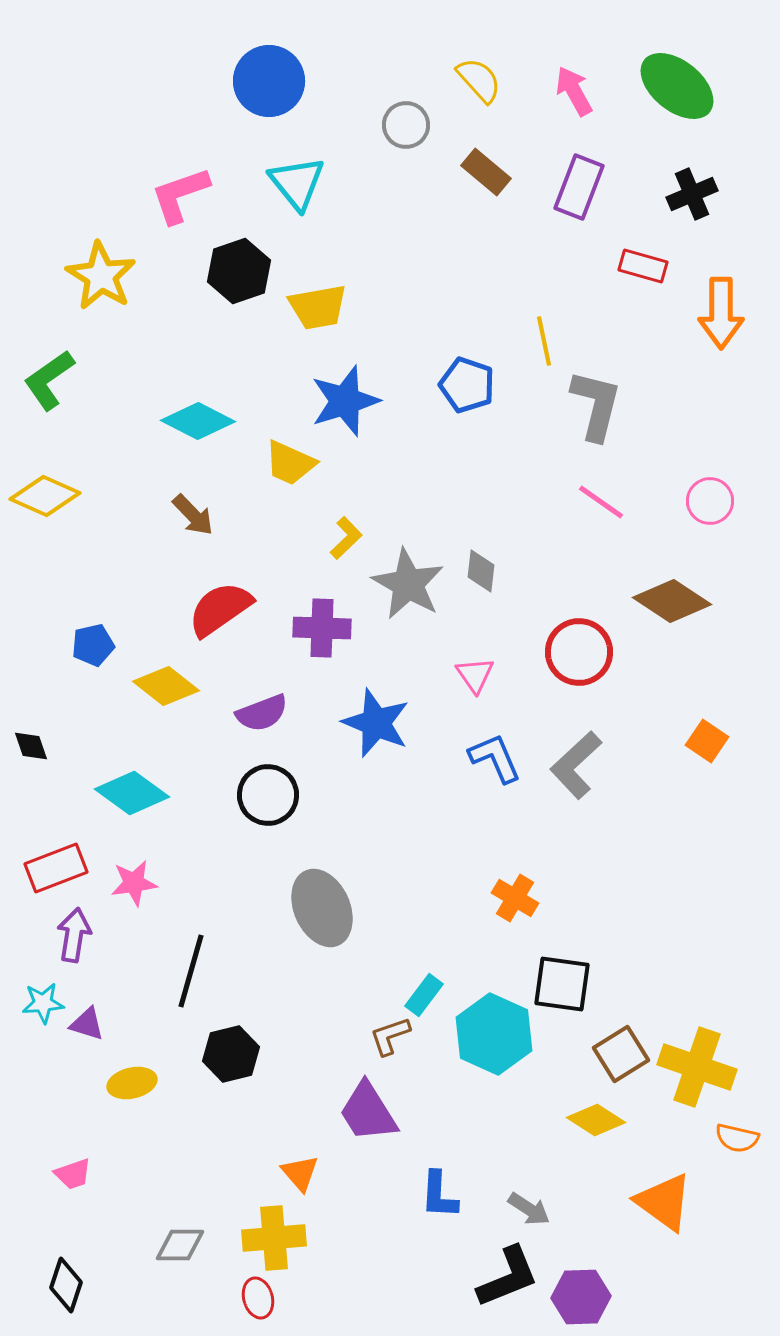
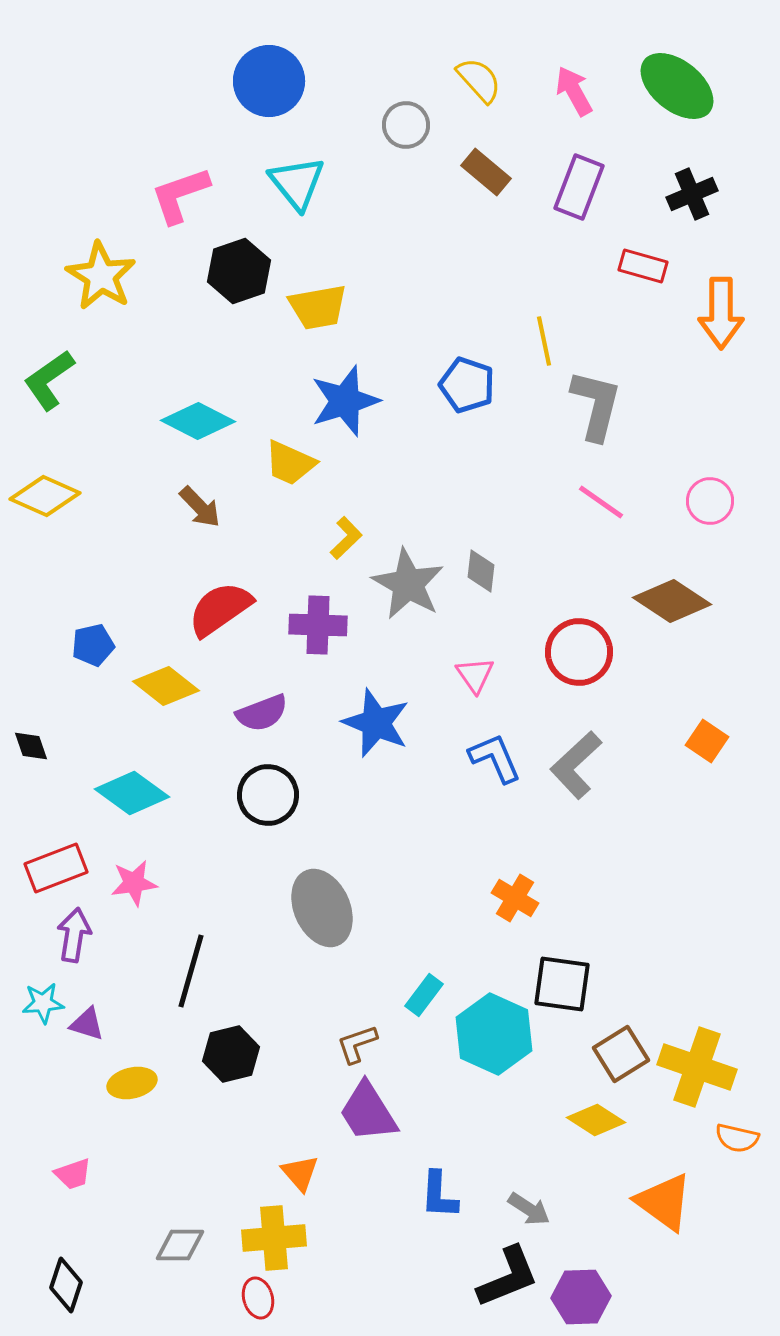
brown arrow at (193, 515): moved 7 px right, 8 px up
purple cross at (322, 628): moved 4 px left, 3 px up
brown L-shape at (390, 1036): moved 33 px left, 8 px down
